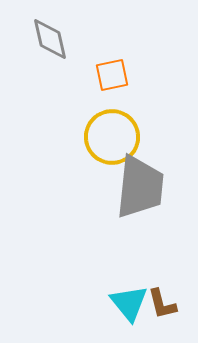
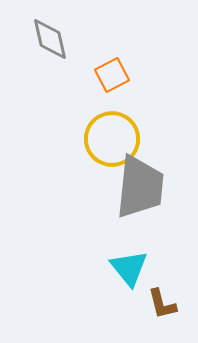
orange square: rotated 16 degrees counterclockwise
yellow circle: moved 2 px down
cyan triangle: moved 35 px up
